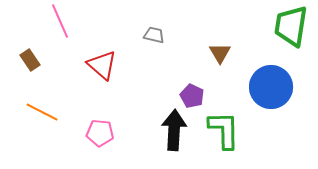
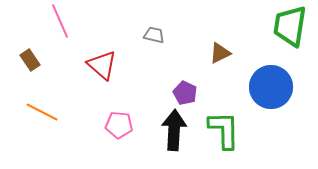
green trapezoid: moved 1 px left
brown triangle: rotated 35 degrees clockwise
purple pentagon: moved 7 px left, 3 px up
pink pentagon: moved 19 px right, 8 px up
